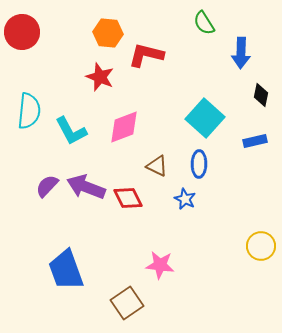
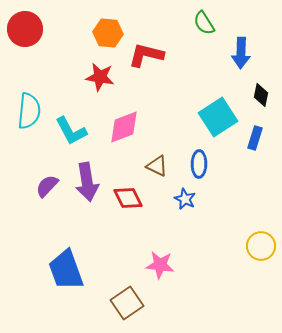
red circle: moved 3 px right, 3 px up
red star: rotated 12 degrees counterclockwise
cyan square: moved 13 px right, 1 px up; rotated 15 degrees clockwise
blue rectangle: moved 3 px up; rotated 60 degrees counterclockwise
purple arrow: moved 1 px right, 5 px up; rotated 120 degrees counterclockwise
